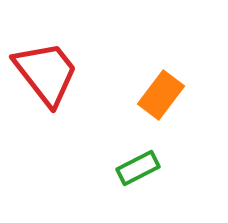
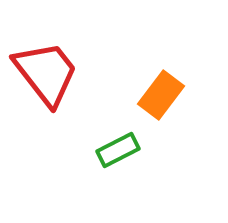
green rectangle: moved 20 px left, 18 px up
